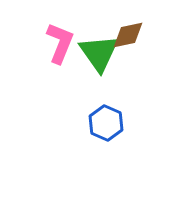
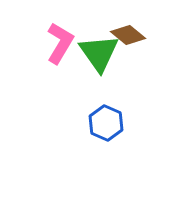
brown diamond: rotated 52 degrees clockwise
pink L-shape: rotated 9 degrees clockwise
